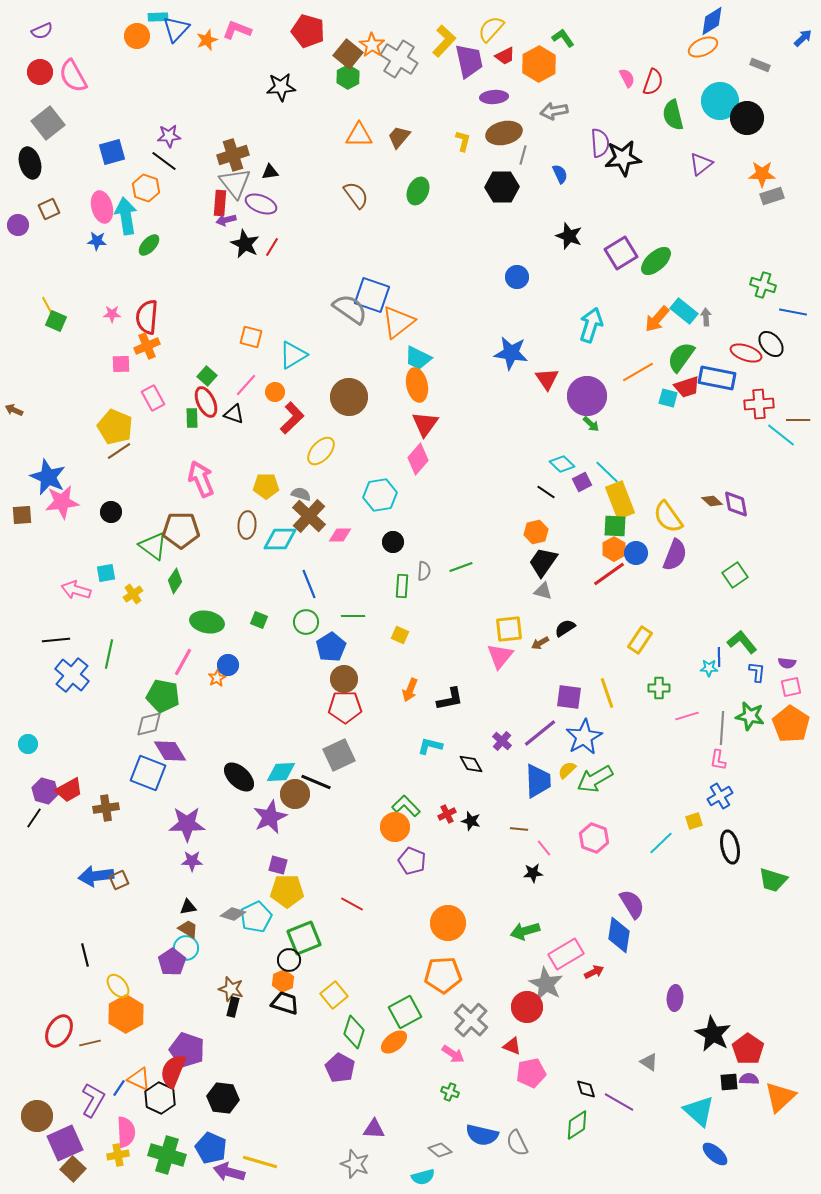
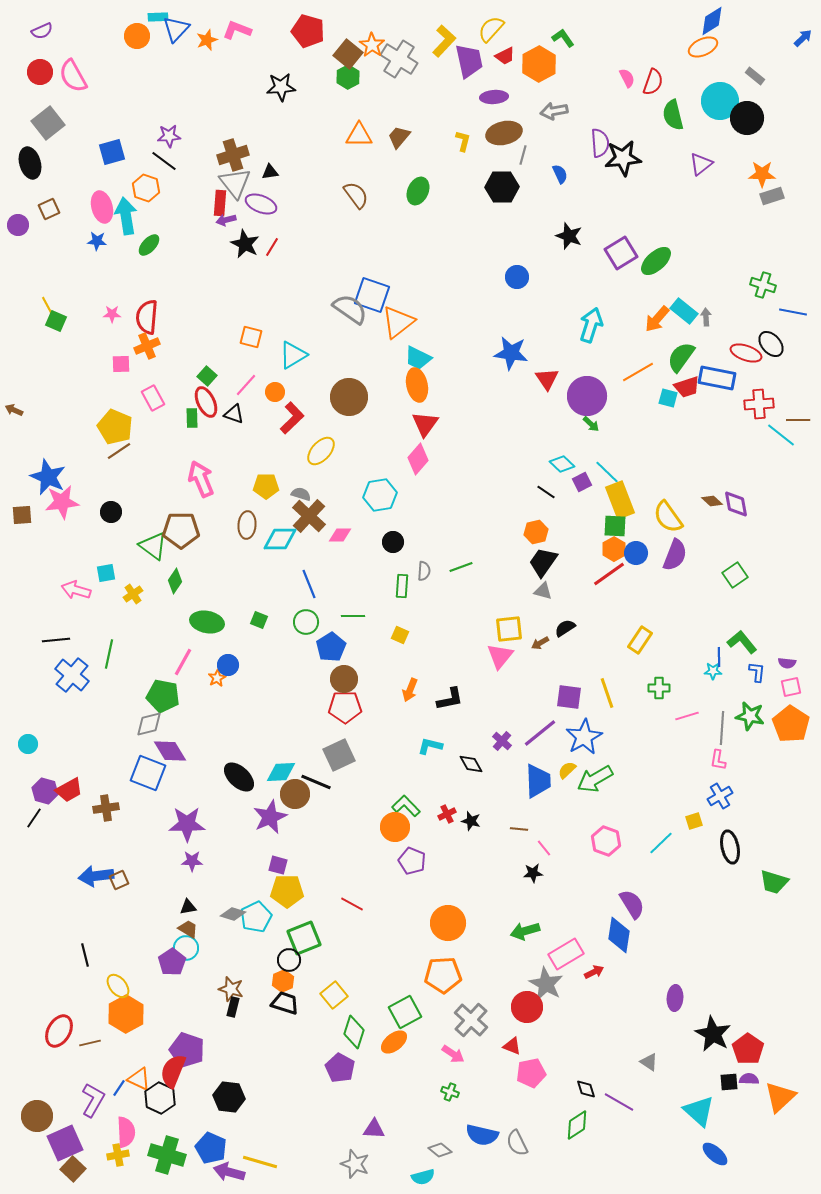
gray rectangle at (760, 65): moved 5 px left, 11 px down; rotated 18 degrees clockwise
cyan star at (709, 668): moved 4 px right, 3 px down
pink hexagon at (594, 838): moved 12 px right, 3 px down
green trapezoid at (773, 880): moved 1 px right, 2 px down
black hexagon at (223, 1098): moved 6 px right, 1 px up
